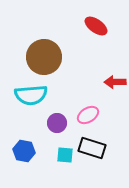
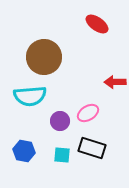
red ellipse: moved 1 px right, 2 px up
cyan semicircle: moved 1 px left, 1 px down
pink ellipse: moved 2 px up
purple circle: moved 3 px right, 2 px up
cyan square: moved 3 px left
